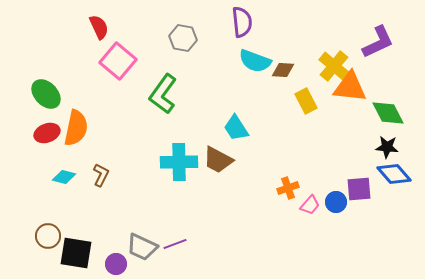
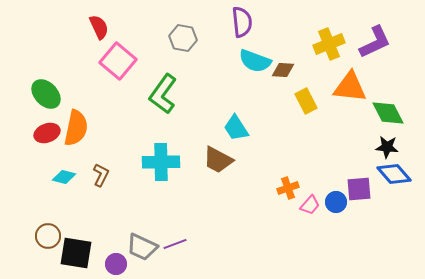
purple L-shape: moved 3 px left
yellow cross: moved 5 px left, 22 px up; rotated 28 degrees clockwise
cyan cross: moved 18 px left
